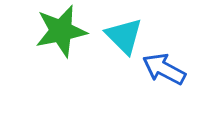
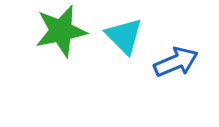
blue arrow: moved 12 px right, 7 px up; rotated 129 degrees clockwise
